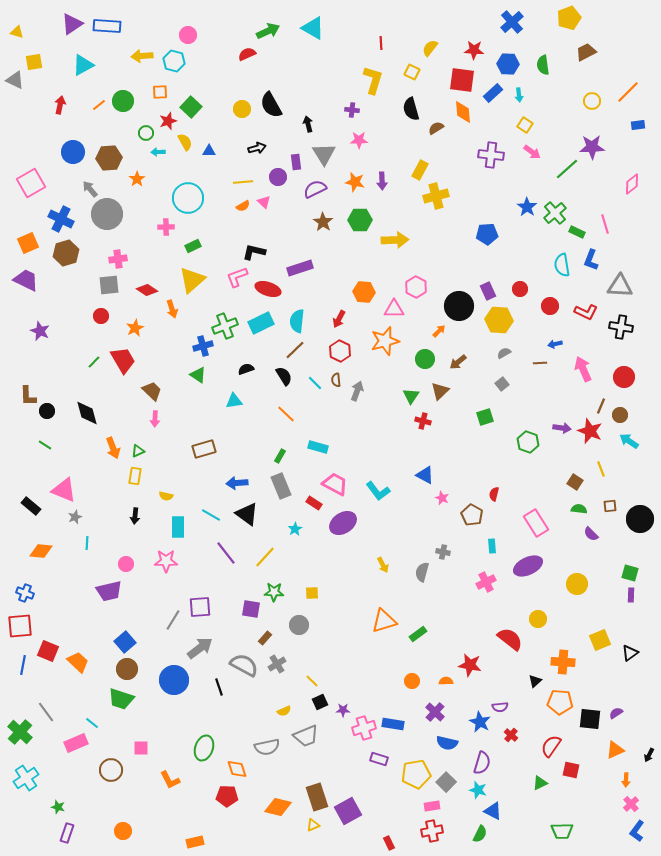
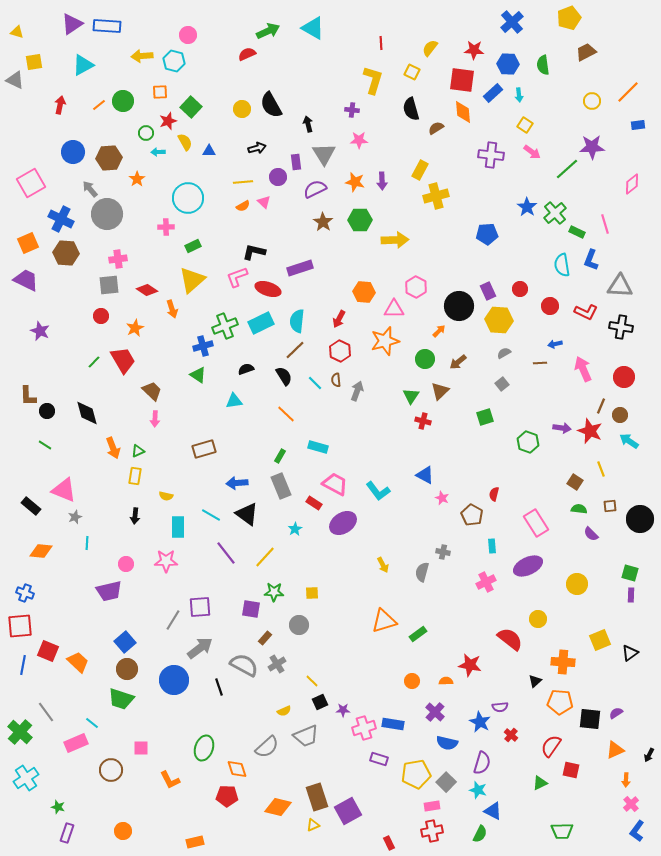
brown hexagon at (66, 253): rotated 20 degrees clockwise
gray semicircle at (267, 747): rotated 30 degrees counterclockwise
